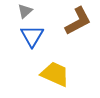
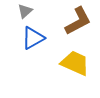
blue triangle: moved 1 px right, 2 px down; rotated 30 degrees clockwise
yellow trapezoid: moved 20 px right, 11 px up
